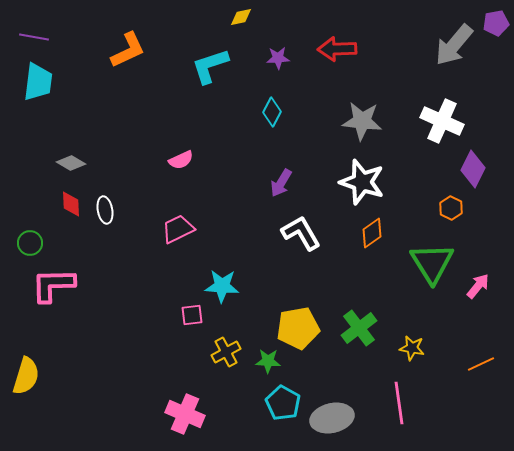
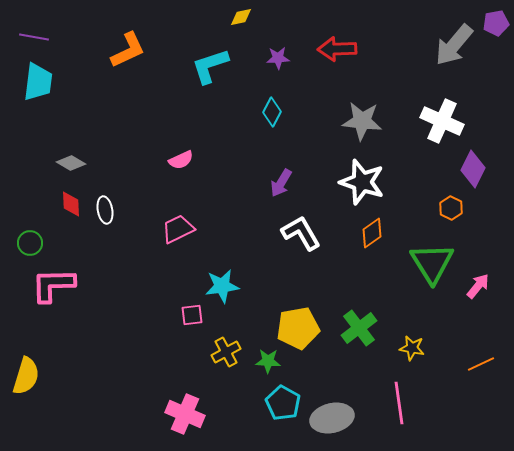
cyan star: rotated 12 degrees counterclockwise
